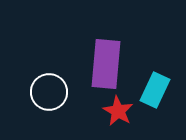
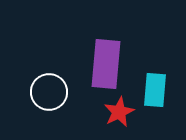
cyan rectangle: rotated 20 degrees counterclockwise
red star: moved 1 px right, 1 px down; rotated 16 degrees clockwise
